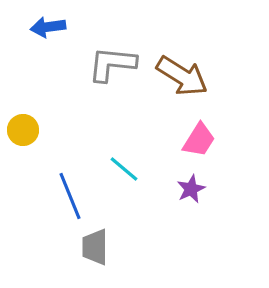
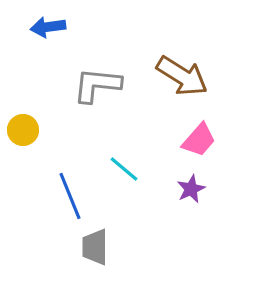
gray L-shape: moved 15 px left, 21 px down
pink trapezoid: rotated 9 degrees clockwise
